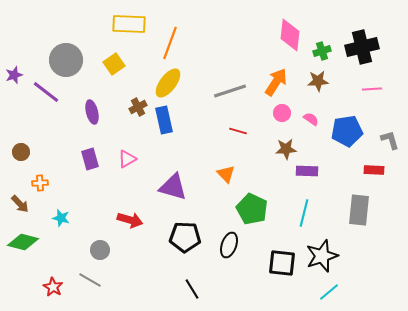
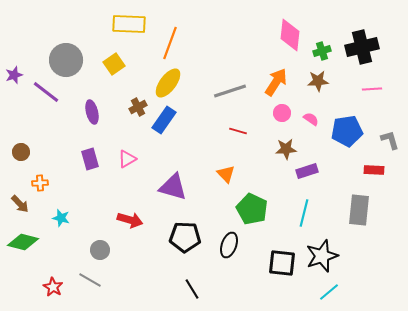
blue rectangle at (164, 120): rotated 48 degrees clockwise
purple rectangle at (307, 171): rotated 20 degrees counterclockwise
